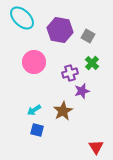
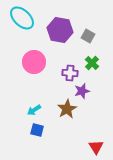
purple cross: rotated 21 degrees clockwise
brown star: moved 4 px right, 2 px up
